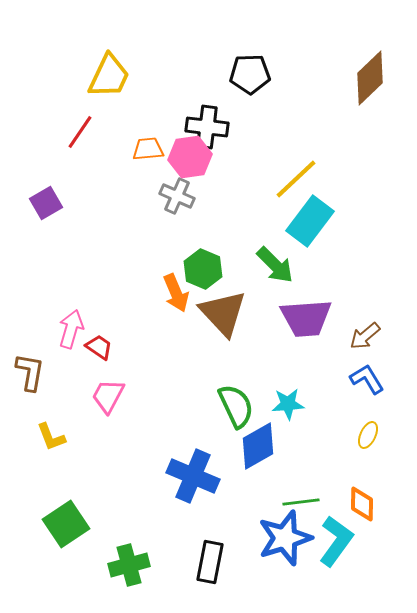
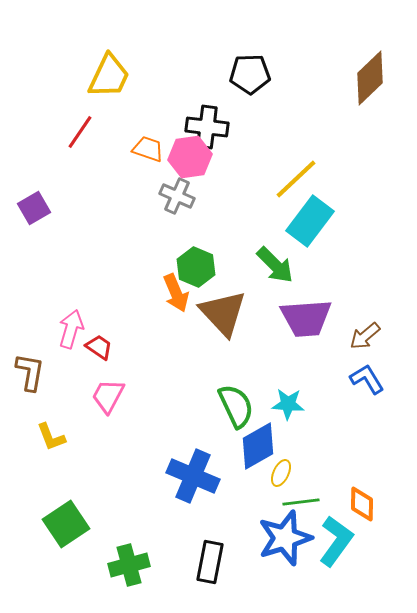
orange trapezoid: rotated 24 degrees clockwise
purple square: moved 12 px left, 5 px down
green hexagon: moved 7 px left, 2 px up
cyan star: rotated 8 degrees clockwise
yellow ellipse: moved 87 px left, 38 px down
